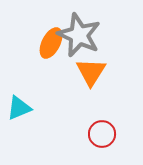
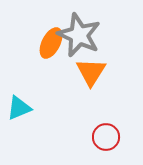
red circle: moved 4 px right, 3 px down
